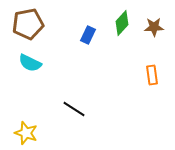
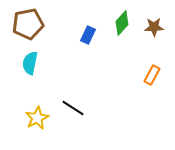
cyan semicircle: rotated 75 degrees clockwise
orange rectangle: rotated 36 degrees clockwise
black line: moved 1 px left, 1 px up
yellow star: moved 11 px right, 15 px up; rotated 25 degrees clockwise
